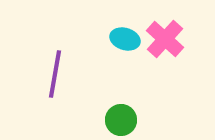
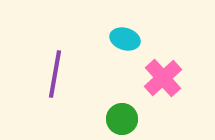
pink cross: moved 2 px left, 39 px down; rotated 6 degrees clockwise
green circle: moved 1 px right, 1 px up
